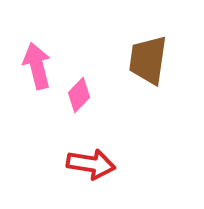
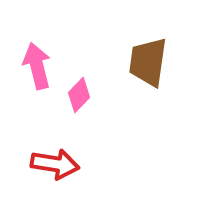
brown trapezoid: moved 2 px down
red arrow: moved 36 px left
